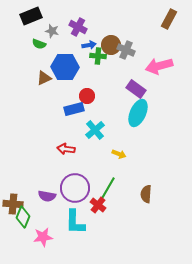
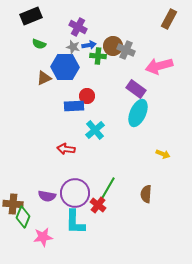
gray star: moved 21 px right, 16 px down
brown circle: moved 2 px right, 1 px down
blue rectangle: moved 3 px up; rotated 12 degrees clockwise
yellow arrow: moved 44 px right
purple circle: moved 5 px down
